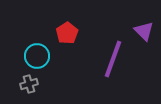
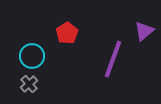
purple triangle: rotated 35 degrees clockwise
cyan circle: moved 5 px left
gray cross: rotated 24 degrees counterclockwise
